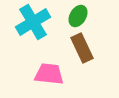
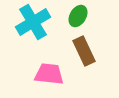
brown rectangle: moved 2 px right, 3 px down
